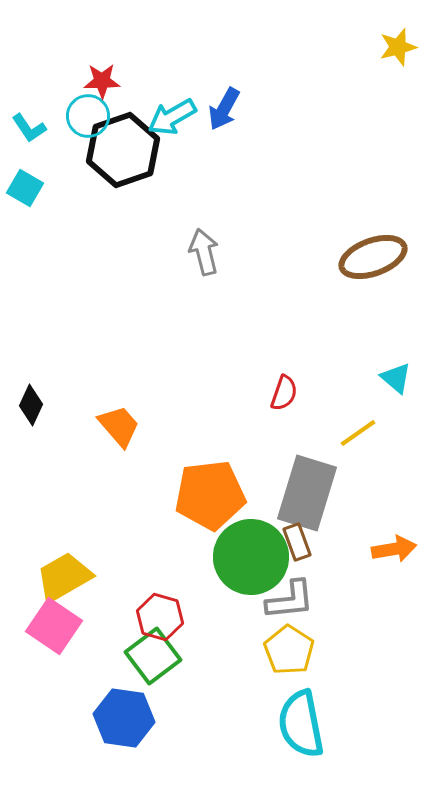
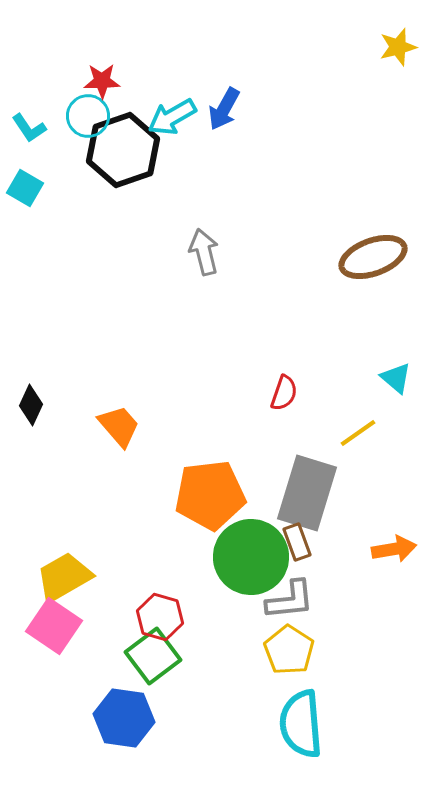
cyan semicircle: rotated 6 degrees clockwise
